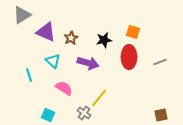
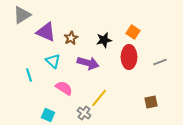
orange square: rotated 16 degrees clockwise
brown square: moved 10 px left, 13 px up
